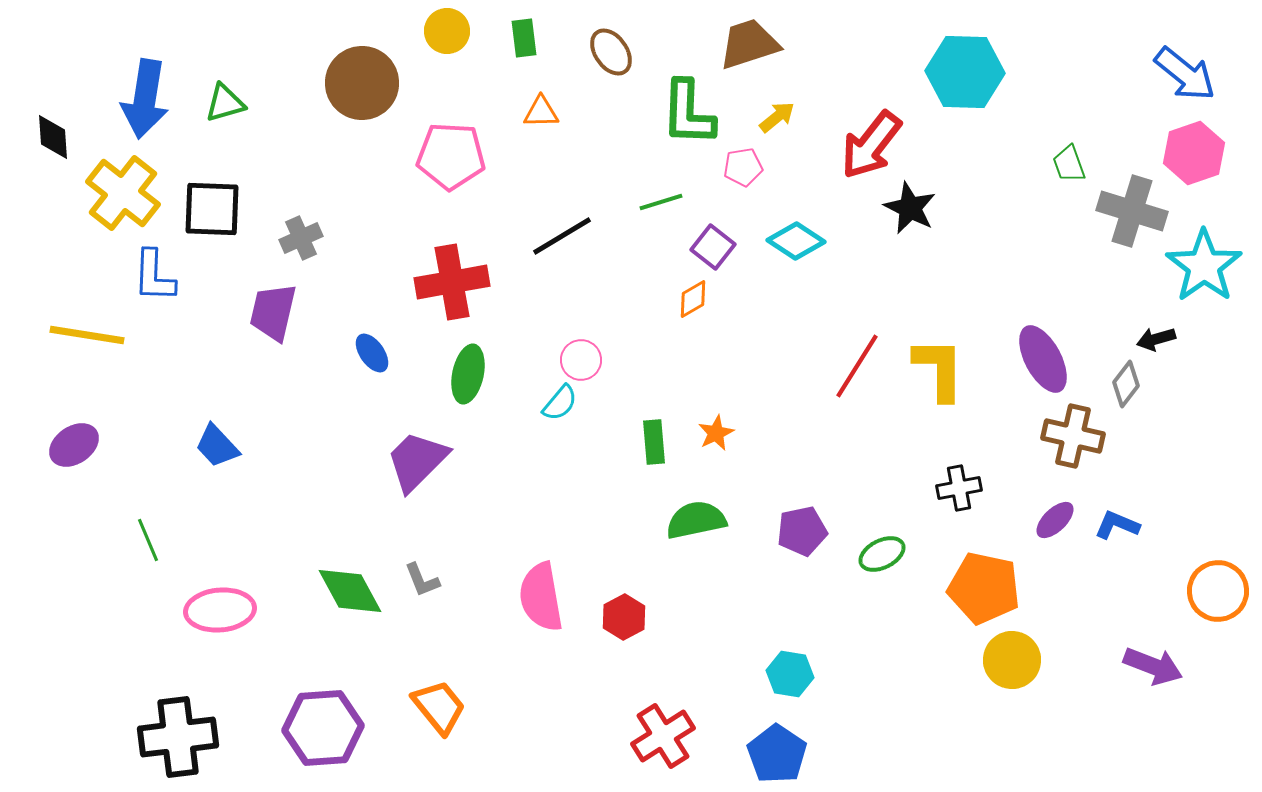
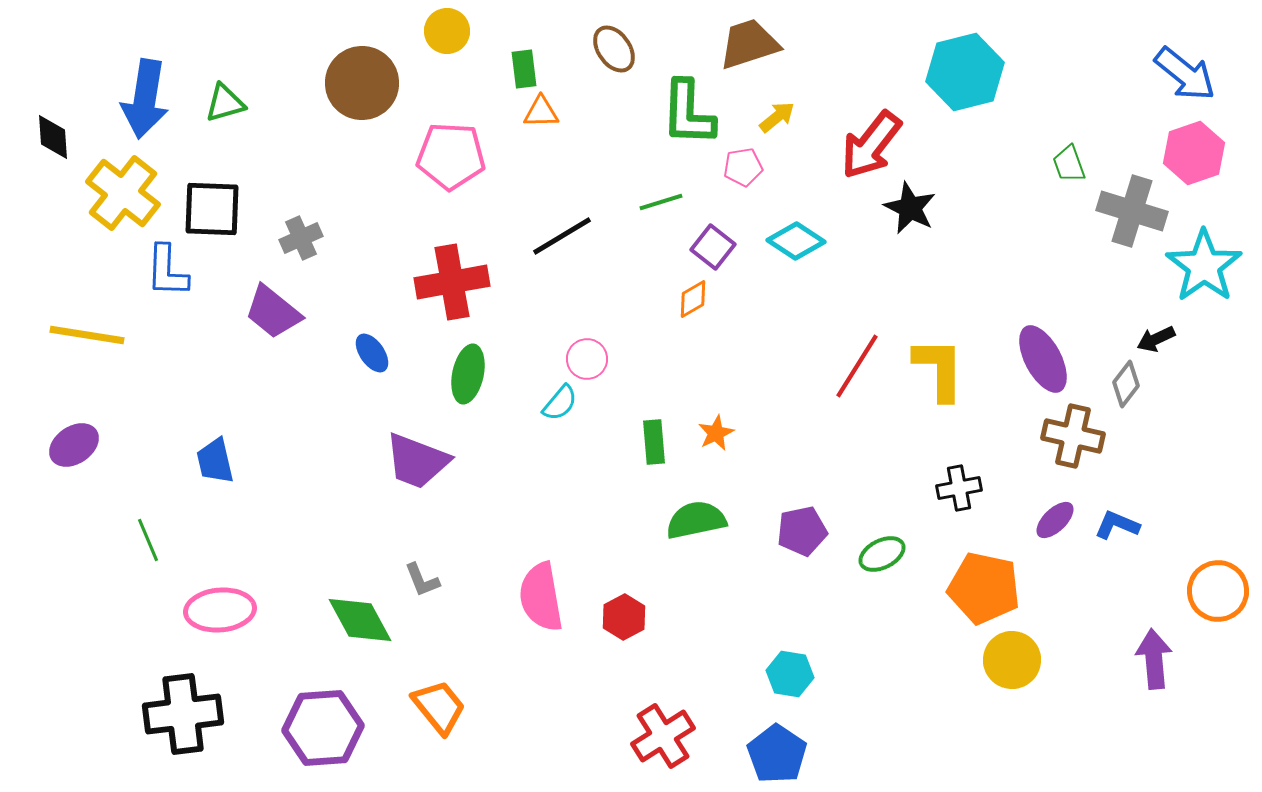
green rectangle at (524, 38): moved 31 px down
brown ellipse at (611, 52): moved 3 px right, 3 px up
cyan hexagon at (965, 72): rotated 16 degrees counterclockwise
blue L-shape at (154, 276): moved 13 px right, 5 px up
purple trapezoid at (273, 312): rotated 64 degrees counterclockwise
black arrow at (1156, 339): rotated 9 degrees counterclockwise
pink circle at (581, 360): moved 6 px right, 1 px up
blue trapezoid at (217, 446): moved 2 px left, 15 px down; rotated 30 degrees clockwise
purple trapezoid at (417, 461): rotated 114 degrees counterclockwise
green diamond at (350, 591): moved 10 px right, 29 px down
purple arrow at (1153, 666): moved 1 px right, 7 px up; rotated 116 degrees counterclockwise
black cross at (178, 737): moved 5 px right, 23 px up
